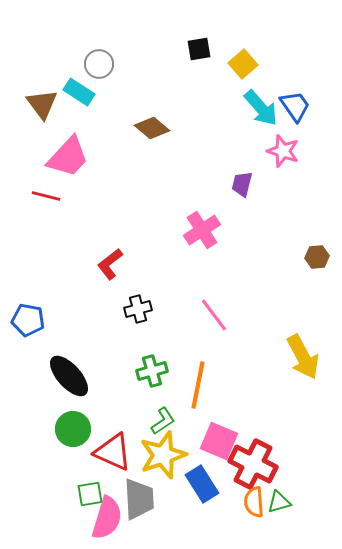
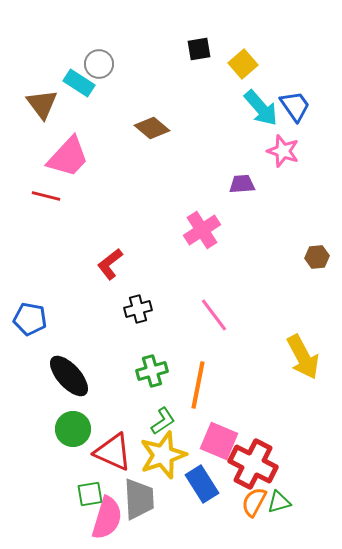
cyan rectangle: moved 9 px up
purple trapezoid: rotated 72 degrees clockwise
blue pentagon: moved 2 px right, 1 px up
orange semicircle: rotated 32 degrees clockwise
